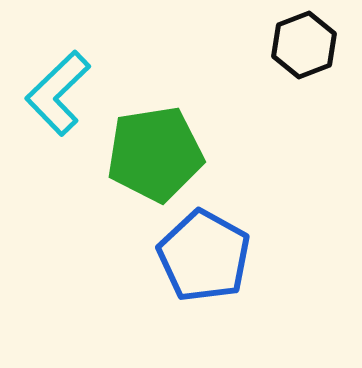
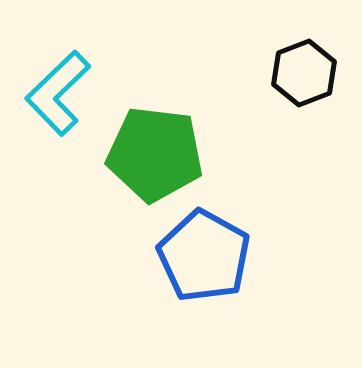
black hexagon: moved 28 px down
green pentagon: rotated 16 degrees clockwise
